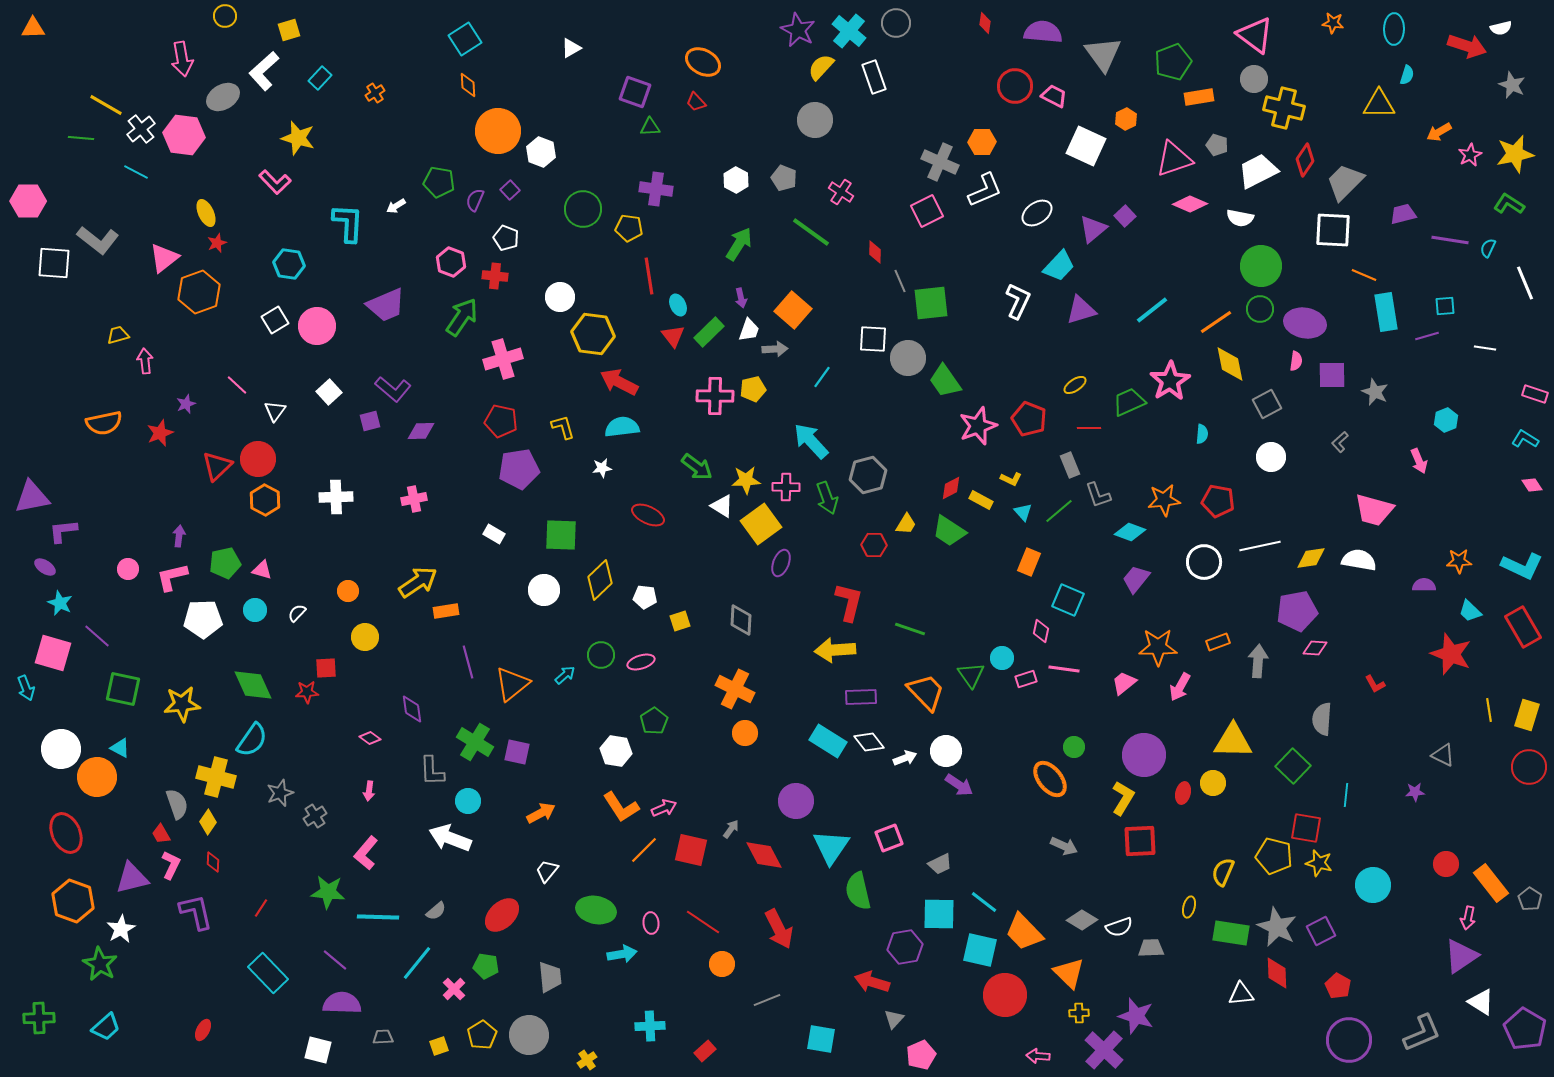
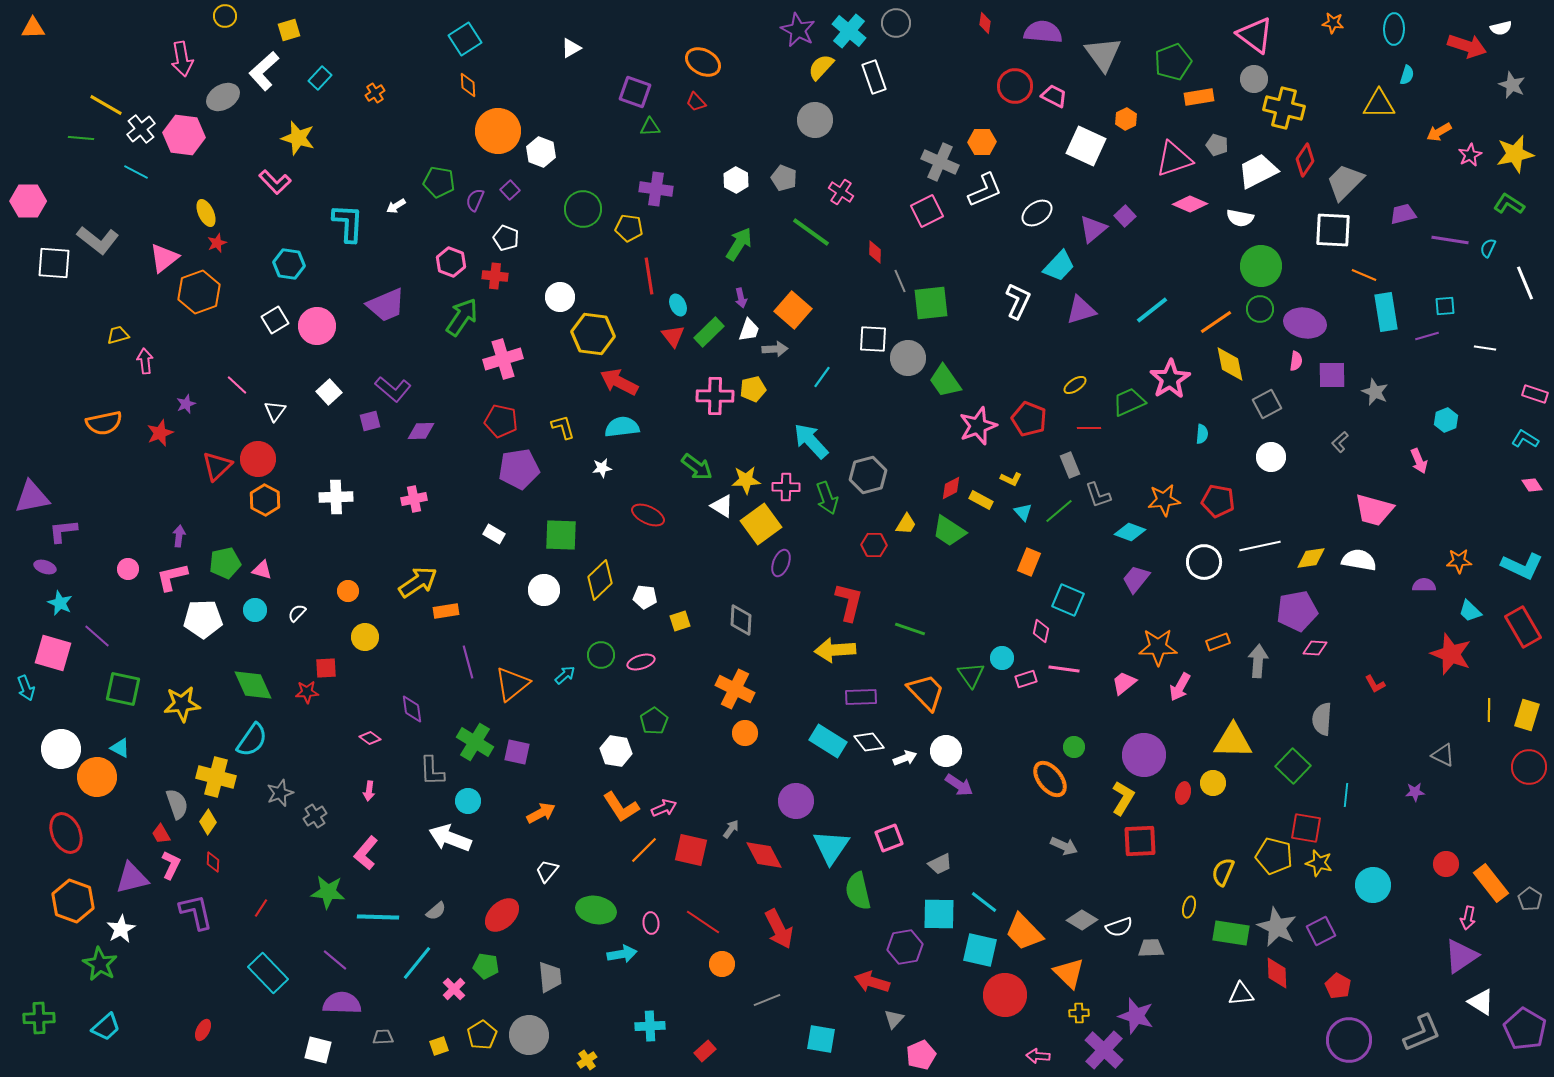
pink star at (1170, 381): moved 2 px up
purple ellipse at (45, 567): rotated 15 degrees counterclockwise
yellow line at (1489, 710): rotated 10 degrees clockwise
